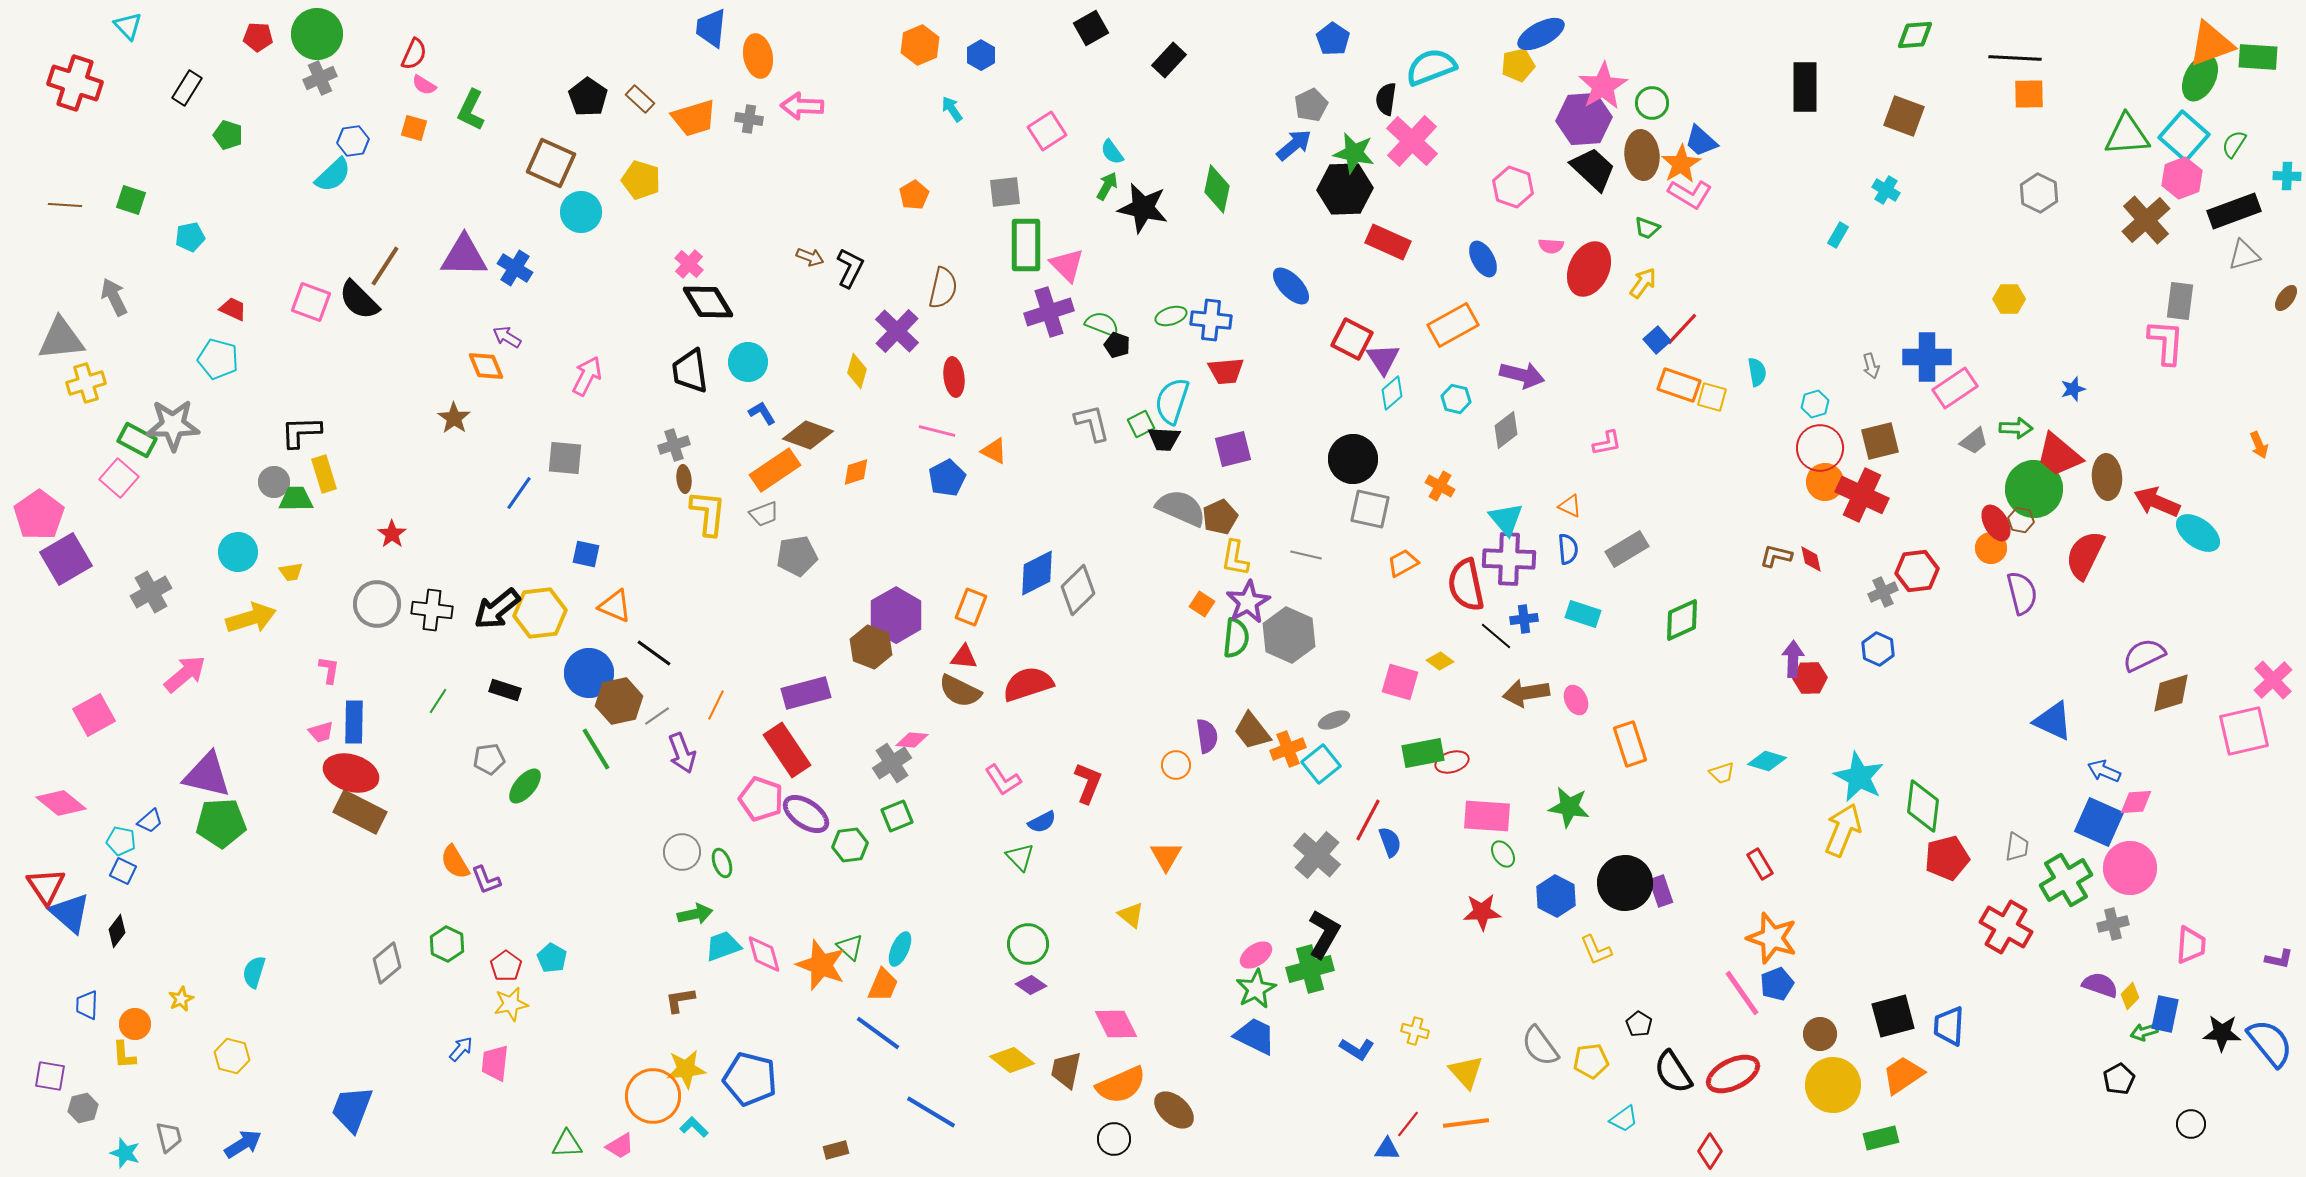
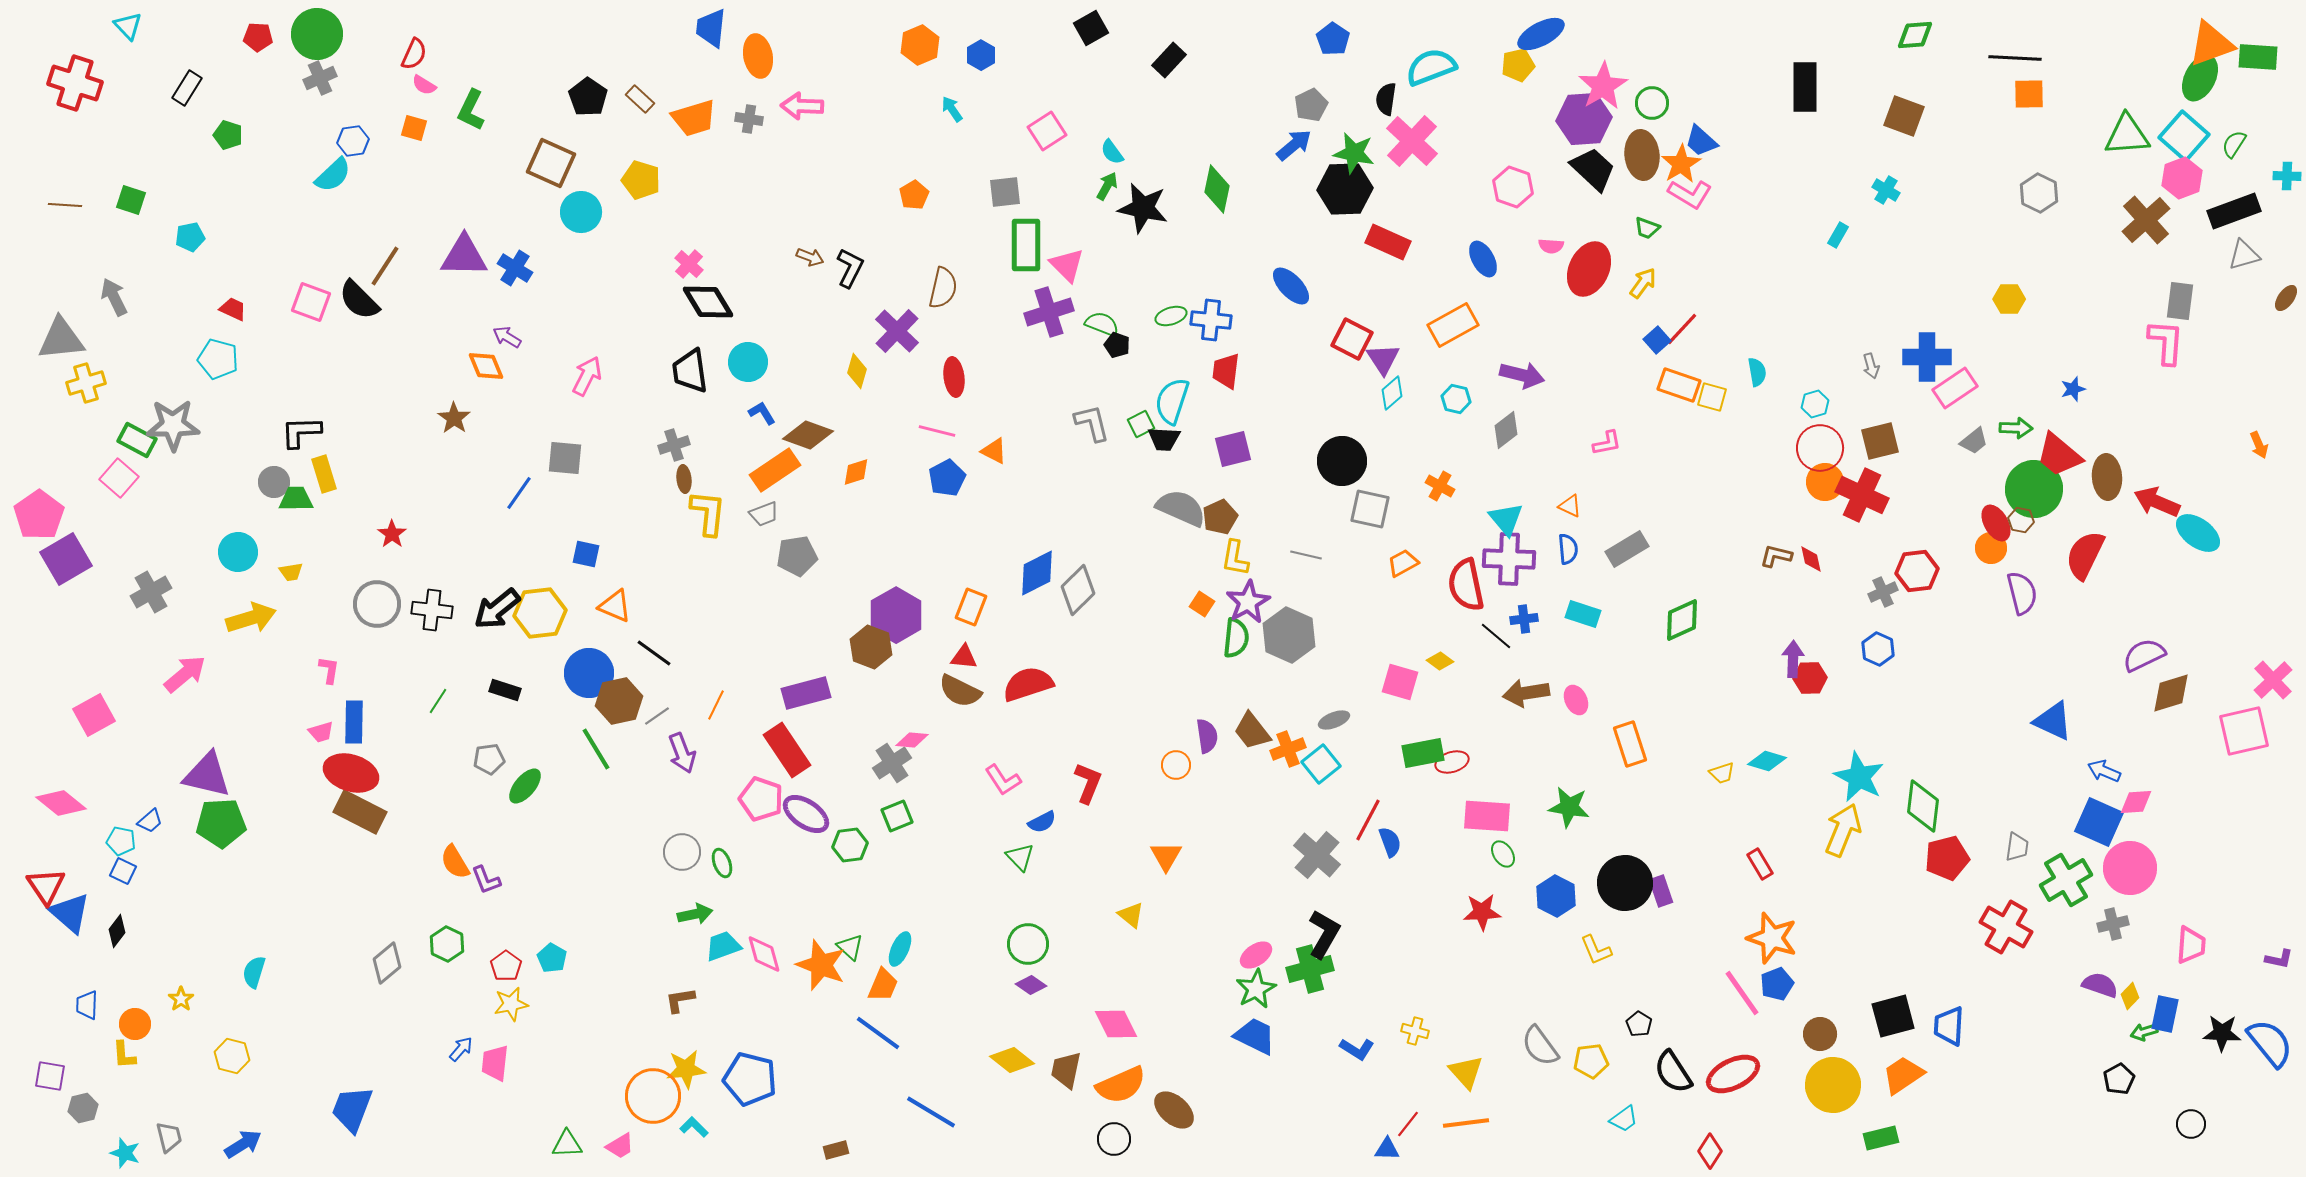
red trapezoid at (1226, 371): rotated 102 degrees clockwise
black circle at (1353, 459): moved 11 px left, 2 px down
yellow star at (181, 999): rotated 10 degrees counterclockwise
